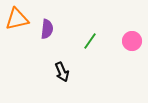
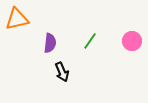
purple semicircle: moved 3 px right, 14 px down
